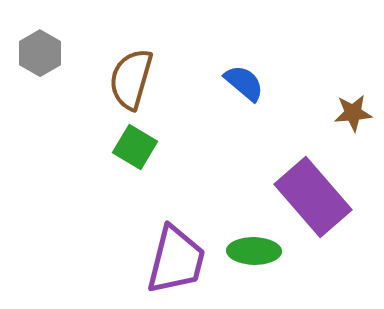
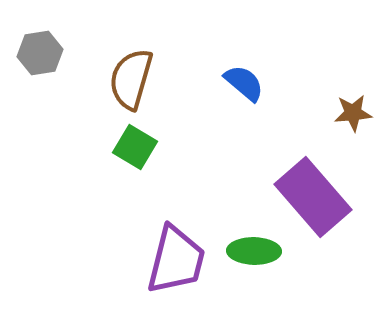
gray hexagon: rotated 21 degrees clockwise
